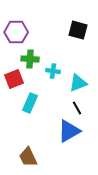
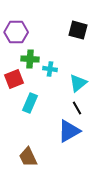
cyan cross: moved 3 px left, 2 px up
cyan triangle: rotated 18 degrees counterclockwise
